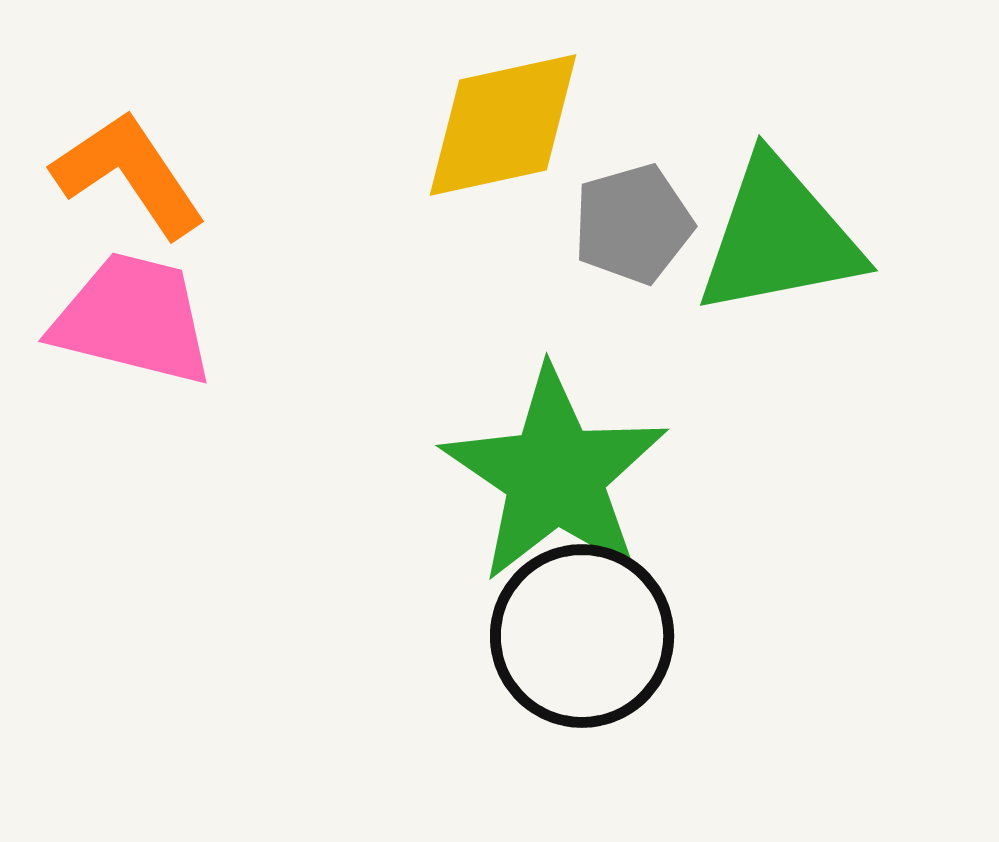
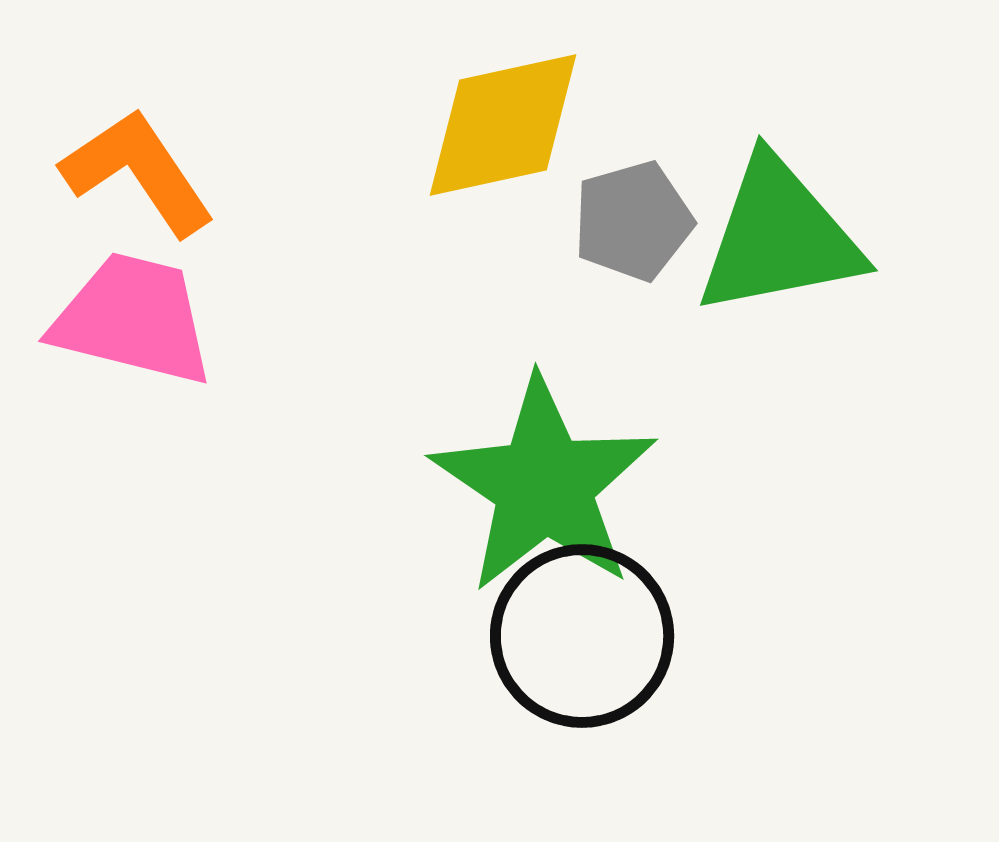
orange L-shape: moved 9 px right, 2 px up
gray pentagon: moved 3 px up
green star: moved 11 px left, 10 px down
